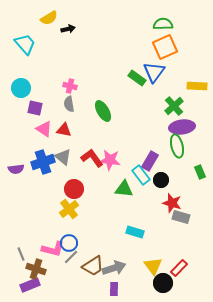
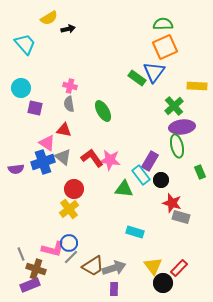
pink triangle at (44, 129): moved 3 px right, 14 px down
